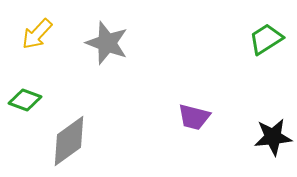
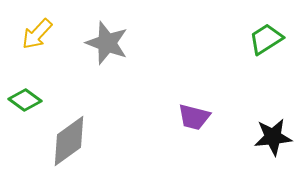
green diamond: rotated 16 degrees clockwise
